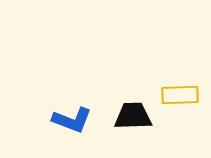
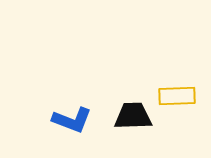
yellow rectangle: moved 3 px left, 1 px down
